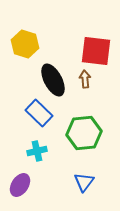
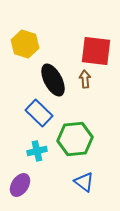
green hexagon: moved 9 px left, 6 px down
blue triangle: rotated 30 degrees counterclockwise
